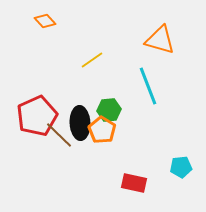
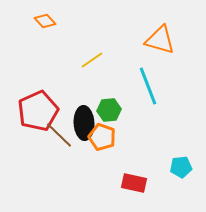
red pentagon: moved 1 px right, 5 px up
black ellipse: moved 4 px right
orange pentagon: moved 7 px down; rotated 12 degrees counterclockwise
